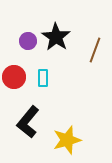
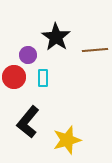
purple circle: moved 14 px down
brown line: rotated 65 degrees clockwise
